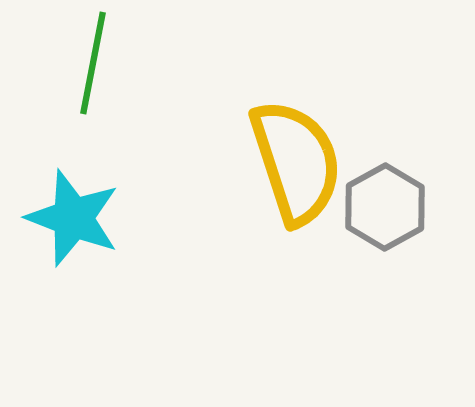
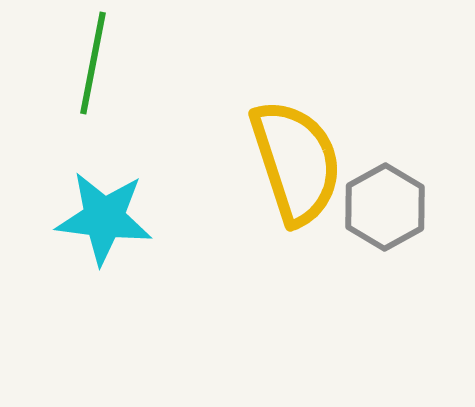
cyan star: moved 31 px right; rotated 14 degrees counterclockwise
